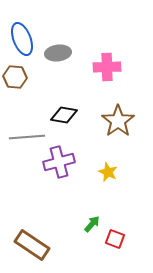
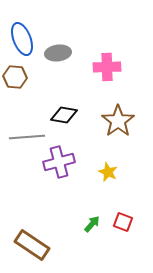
red square: moved 8 px right, 17 px up
